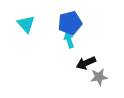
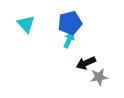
cyan arrow: rotated 42 degrees clockwise
